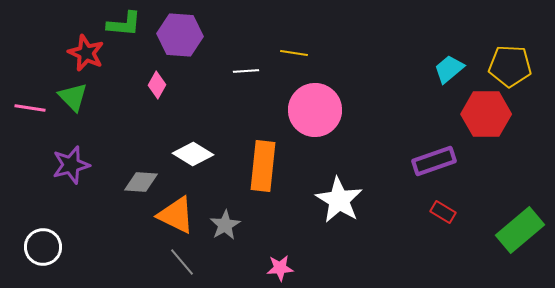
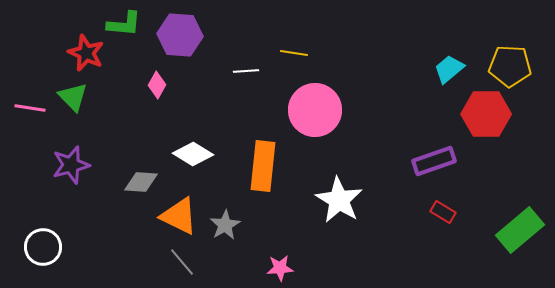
orange triangle: moved 3 px right, 1 px down
